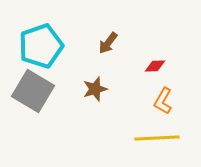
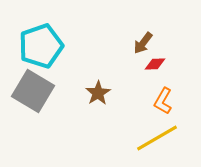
brown arrow: moved 35 px right
red diamond: moved 2 px up
brown star: moved 3 px right, 4 px down; rotated 15 degrees counterclockwise
yellow line: rotated 27 degrees counterclockwise
